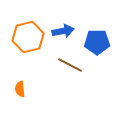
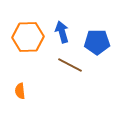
blue arrow: moved 1 px left, 1 px down; rotated 95 degrees counterclockwise
orange hexagon: rotated 12 degrees clockwise
orange semicircle: moved 2 px down
